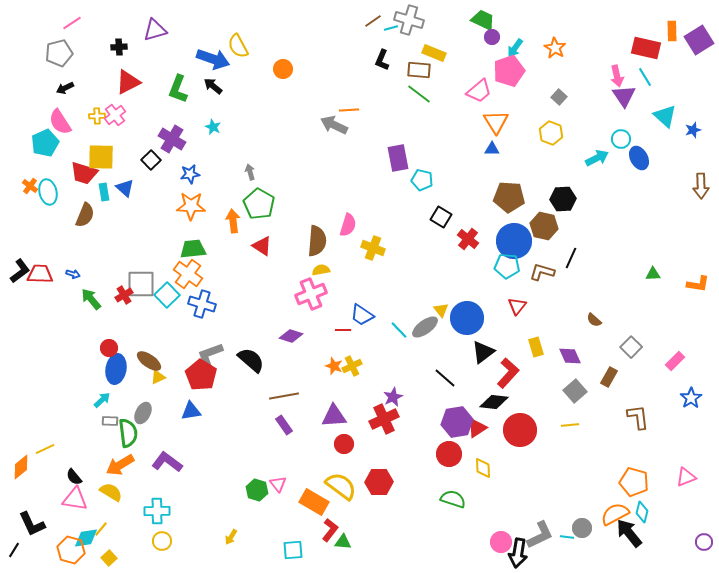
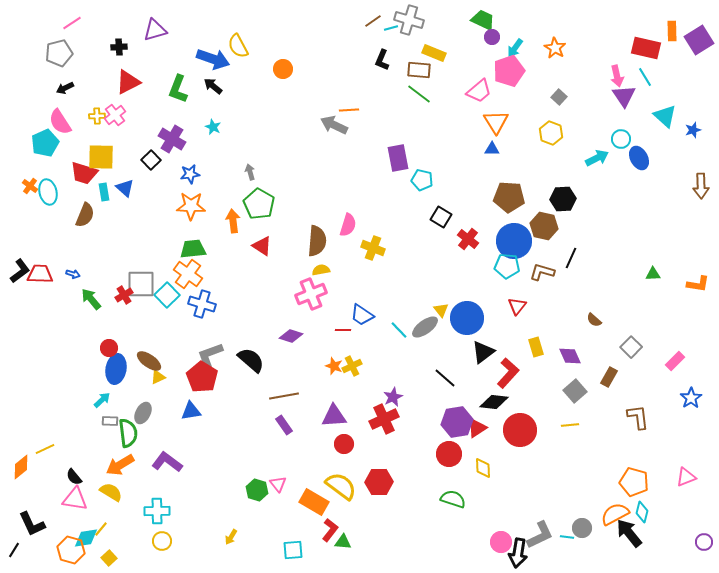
red pentagon at (201, 375): moved 1 px right, 2 px down
